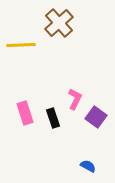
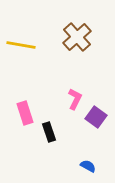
brown cross: moved 18 px right, 14 px down
yellow line: rotated 12 degrees clockwise
black rectangle: moved 4 px left, 14 px down
